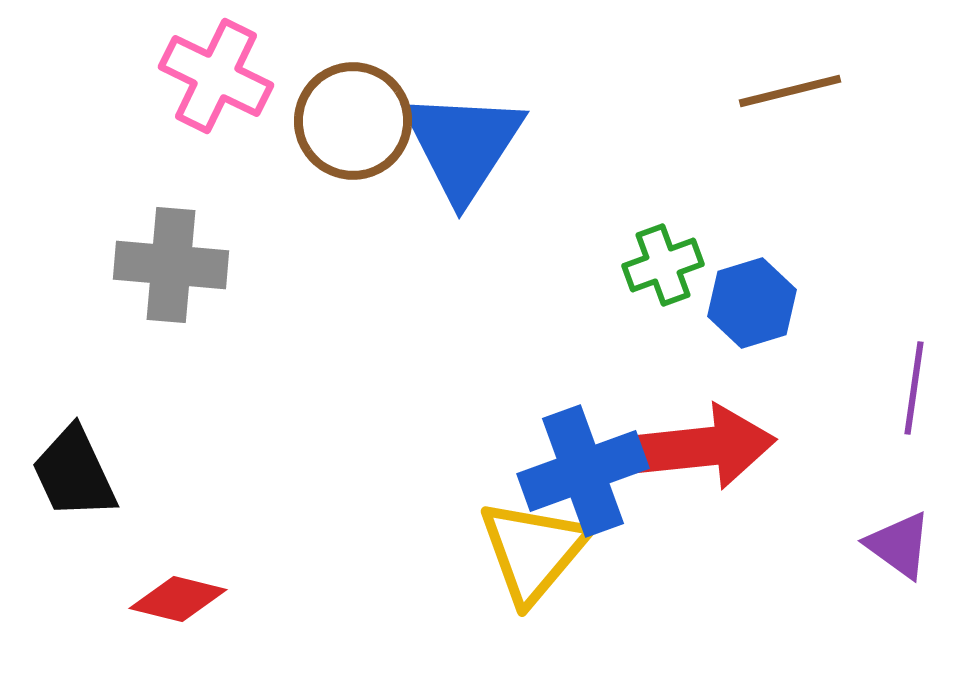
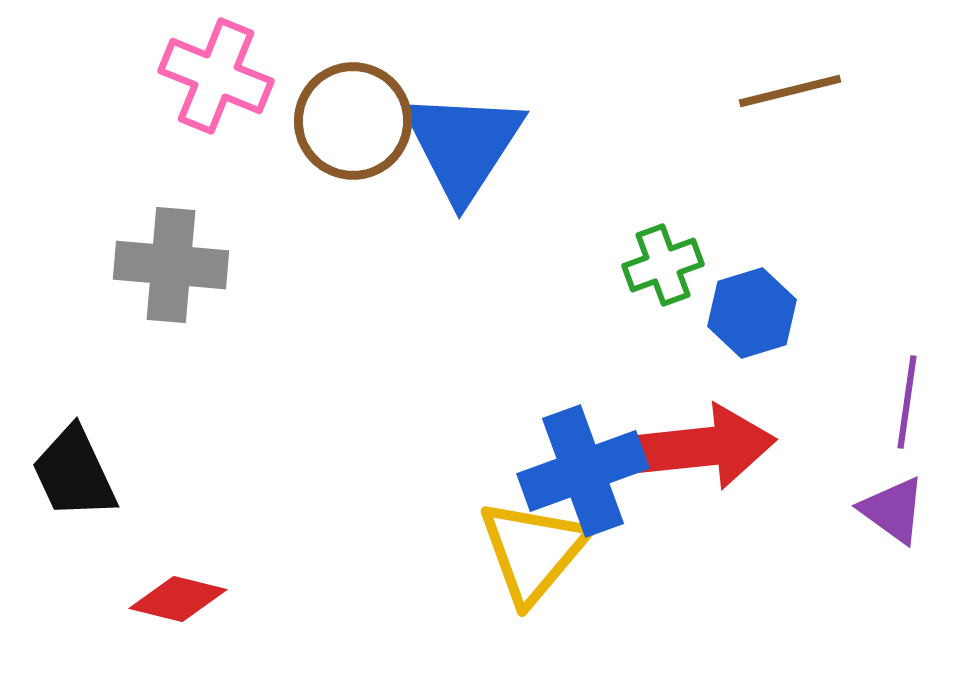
pink cross: rotated 4 degrees counterclockwise
blue hexagon: moved 10 px down
purple line: moved 7 px left, 14 px down
purple triangle: moved 6 px left, 35 px up
